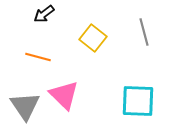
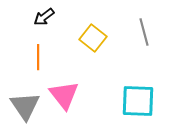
black arrow: moved 3 px down
orange line: rotated 75 degrees clockwise
pink triangle: rotated 8 degrees clockwise
